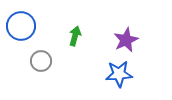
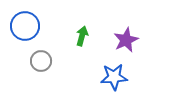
blue circle: moved 4 px right
green arrow: moved 7 px right
blue star: moved 5 px left, 3 px down
